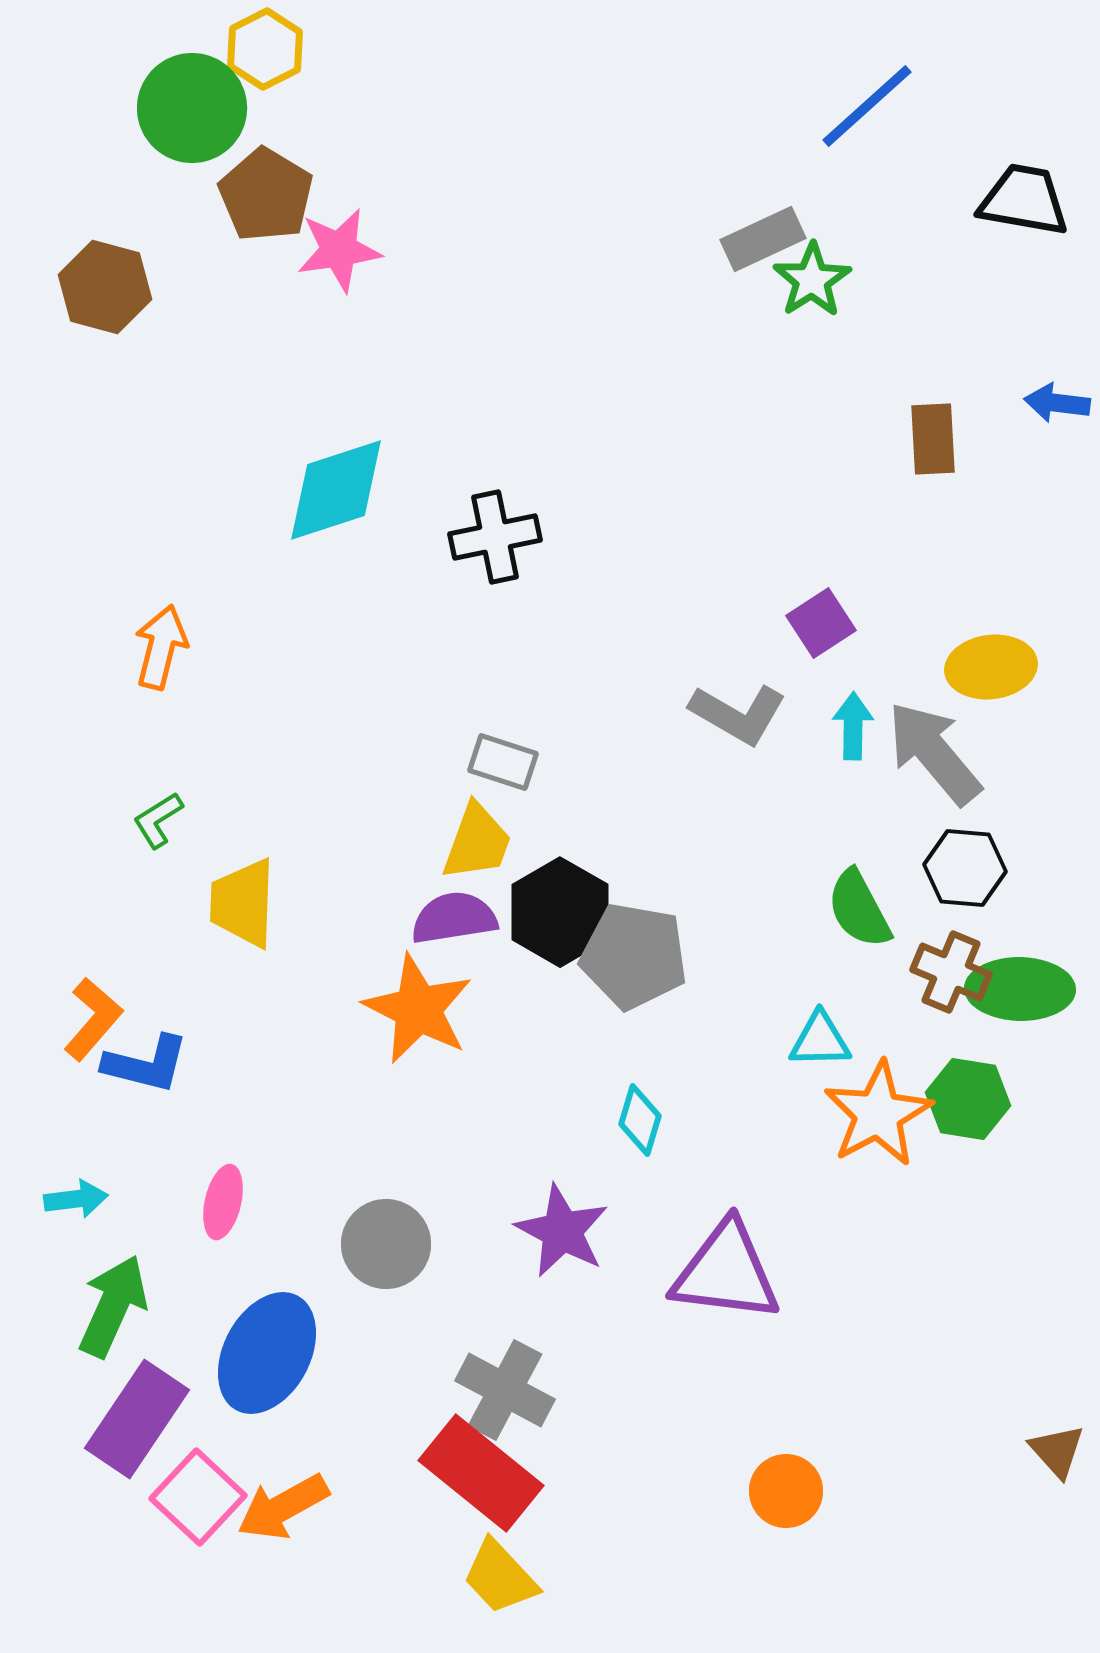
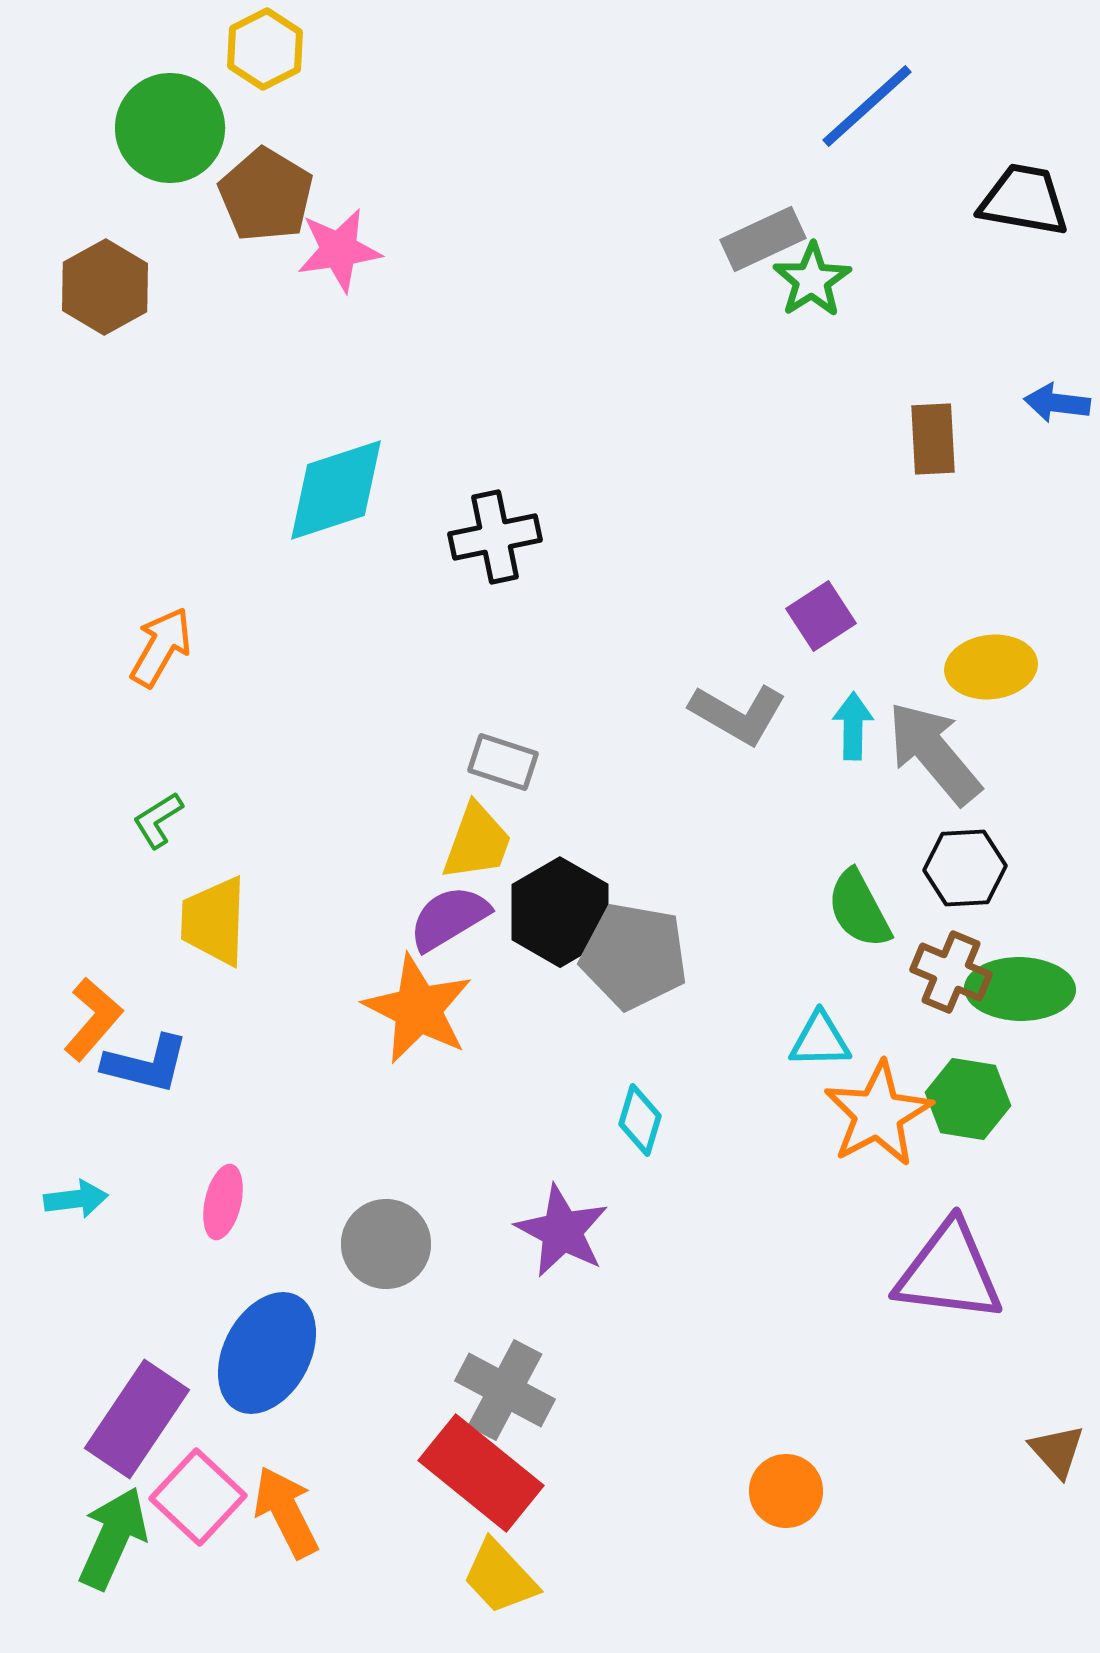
green circle at (192, 108): moved 22 px left, 20 px down
brown hexagon at (105, 287): rotated 16 degrees clockwise
purple square at (821, 623): moved 7 px up
orange arrow at (161, 647): rotated 16 degrees clockwise
black hexagon at (965, 868): rotated 8 degrees counterclockwise
yellow trapezoid at (243, 903): moved 29 px left, 18 px down
purple semicircle at (454, 918): moved 5 px left; rotated 22 degrees counterclockwise
purple triangle at (726, 1272): moved 223 px right
green arrow at (113, 1306): moved 232 px down
orange arrow at (283, 1507): moved 3 px right, 5 px down; rotated 92 degrees clockwise
